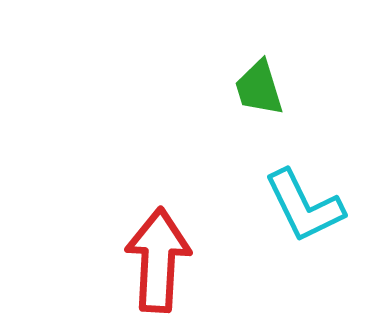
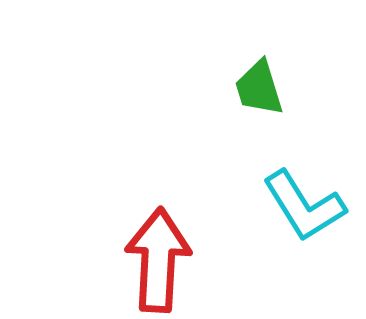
cyan L-shape: rotated 6 degrees counterclockwise
